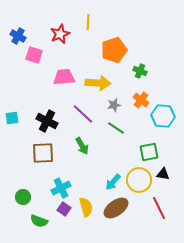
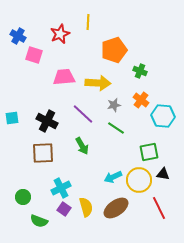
cyan arrow: moved 5 px up; rotated 24 degrees clockwise
